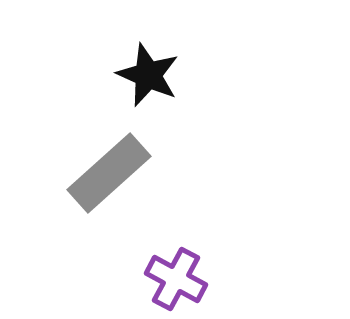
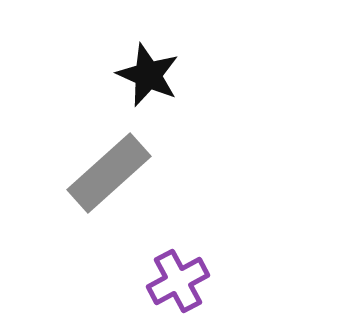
purple cross: moved 2 px right, 2 px down; rotated 34 degrees clockwise
